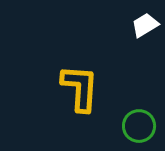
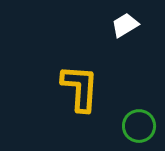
white trapezoid: moved 20 px left
